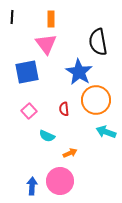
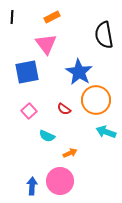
orange rectangle: moved 1 px right, 2 px up; rotated 63 degrees clockwise
black semicircle: moved 6 px right, 7 px up
red semicircle: rotated 48 degrees counterclockwise
